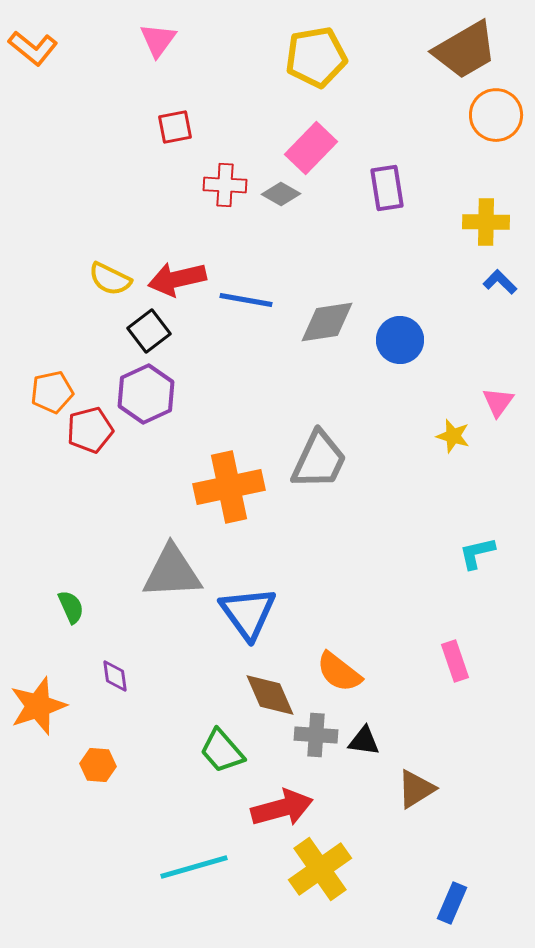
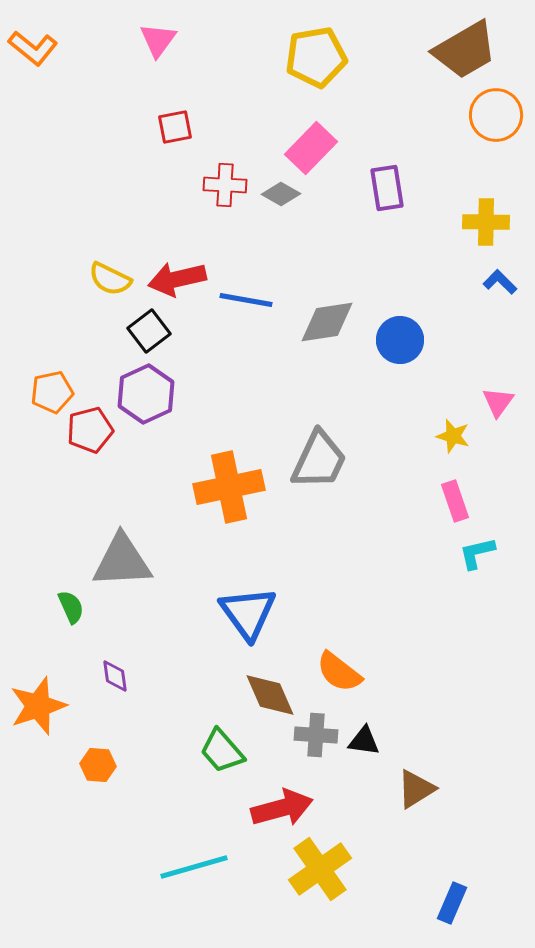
gray triangle at (172, 572): moved 50 px left, 11 px up
pink rectangle at (455, 661): moved 160 px up
